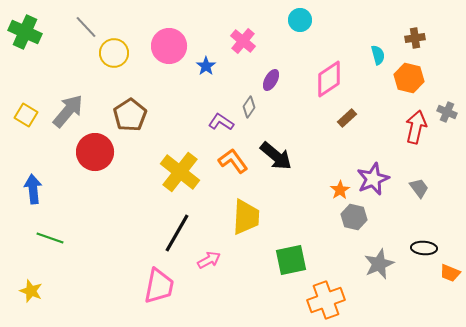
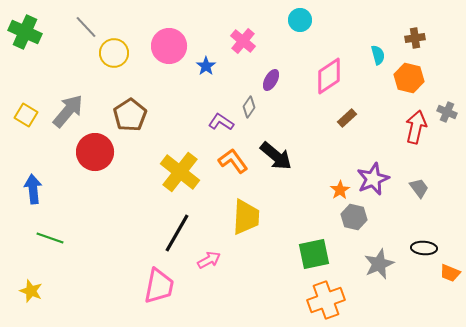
pink diamond: moved 3 px up
green square: moved 23 px right, 6 px up
